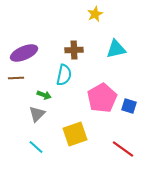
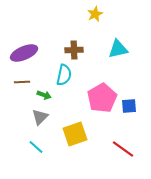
cyan triangle: moved 2 px right
brown line: moved 6 px right, 4 px down
blue square: rotated 21 degrees counterclockwise
gray triangle: moved 3 px right, 3 px down
